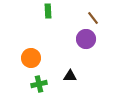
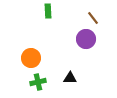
black triangle: moved 2 px down
green cross: moved 1 px left, 2 px up
